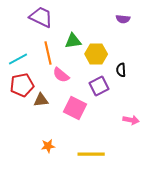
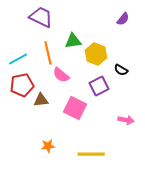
purple semicircle: rotated 56 degrees counterclockwise
yellow hexagon: rotated 20 degrees clockwise
black semicircle: rotated 56 degrees counterclockwise
pink arrow: moved 5 px left
